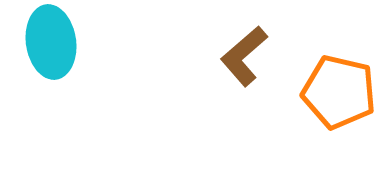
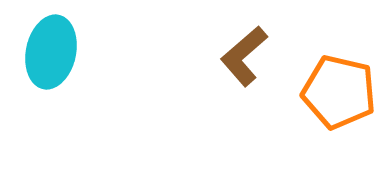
cyan ellipse: moved 10 px down; rotated 20 degrees clockwise
